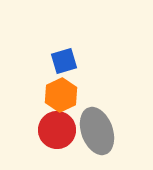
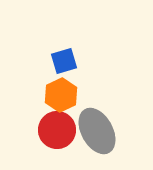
gray ellipse: rotated 9 degrees counterclockwise
